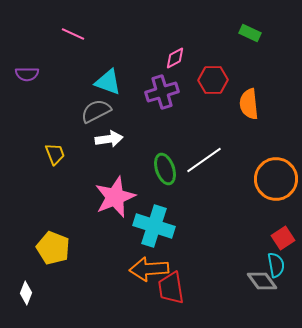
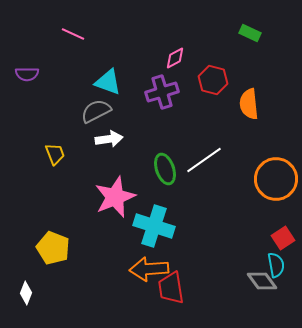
red hexagon: rotated 16 degrees clockwise
